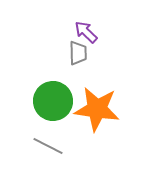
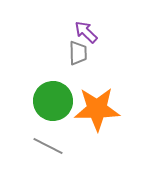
orange star: rotated 9 degrees counterclockwise
